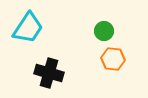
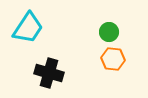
green circle: moved 5 px right, 1 px down
